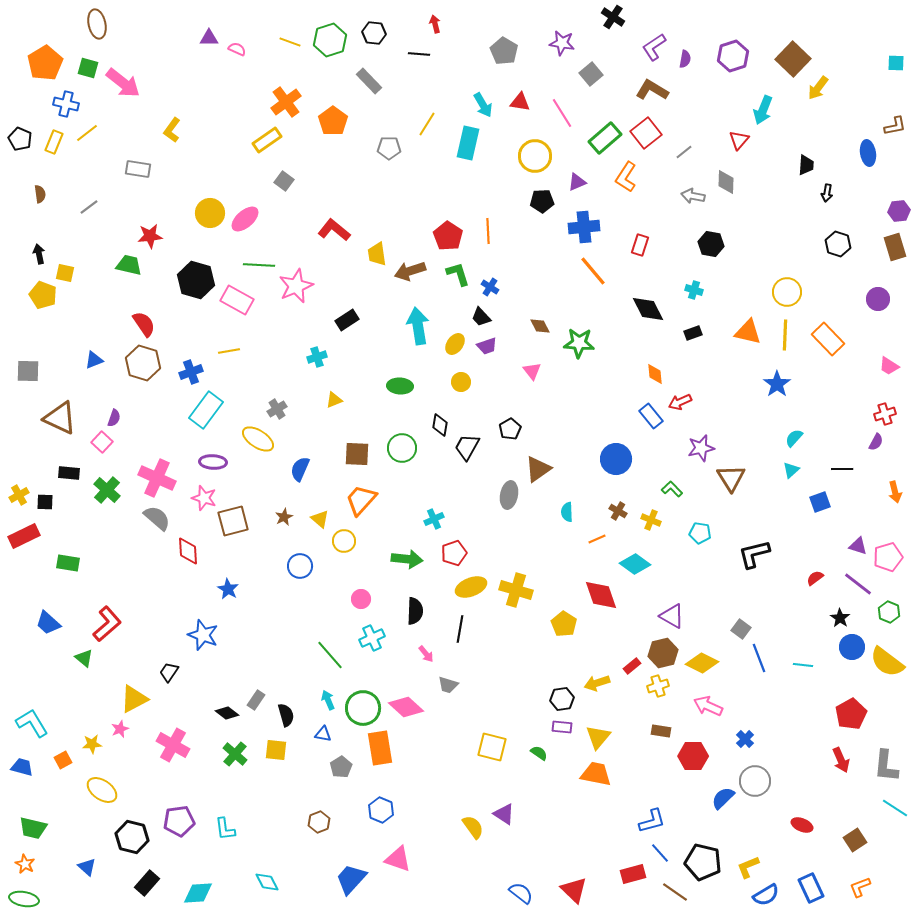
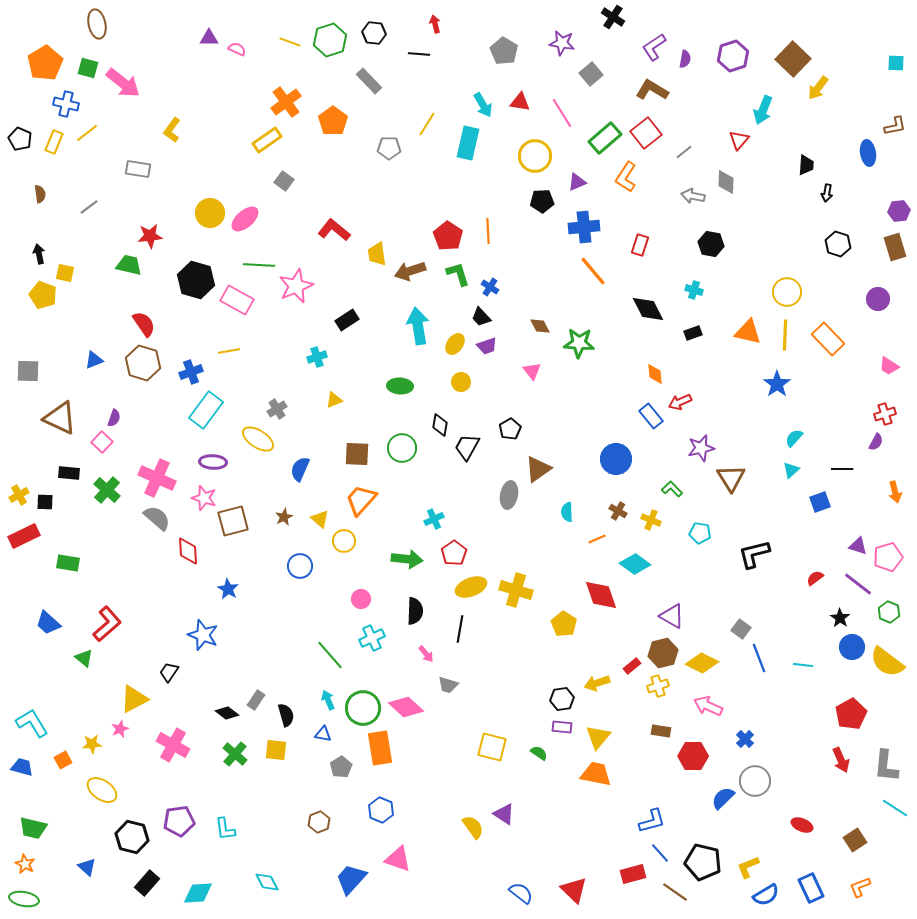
red pentagon at (454, 553): rotated 15 degrees counterclockwise
